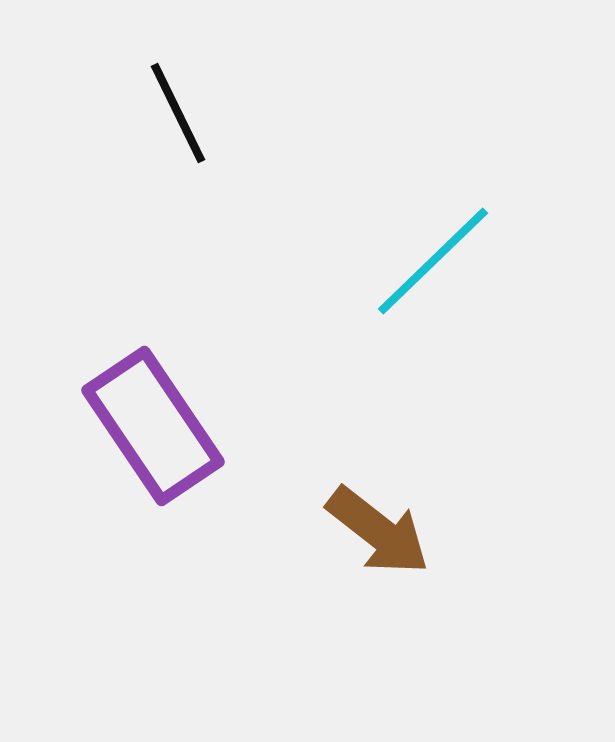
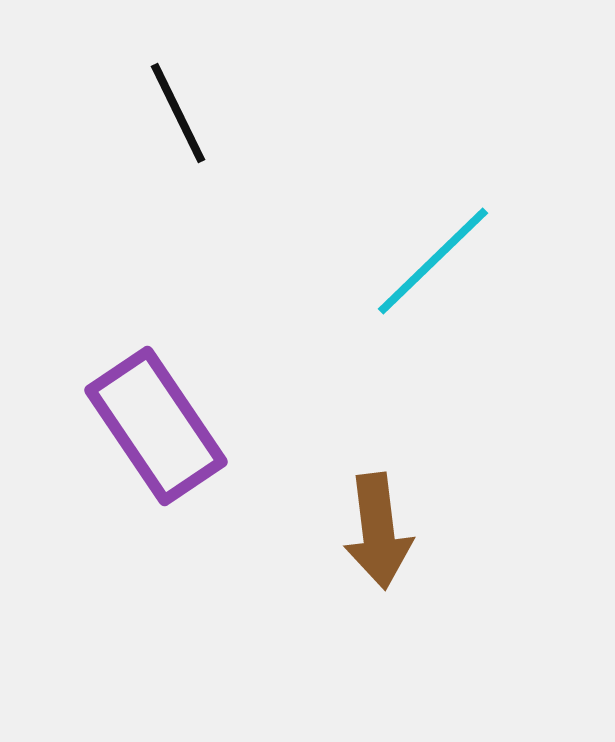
purple rectangle: moved 3 px right
brown arrow: rotated 45 degrees clockwise
